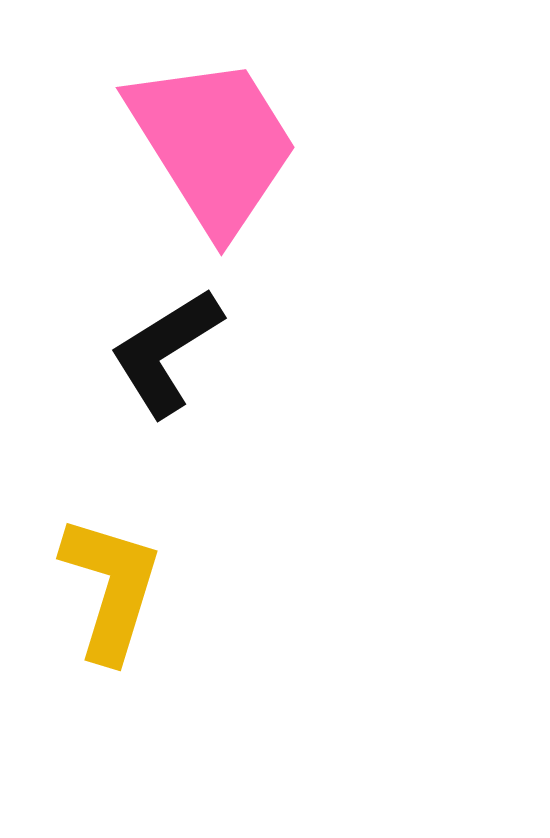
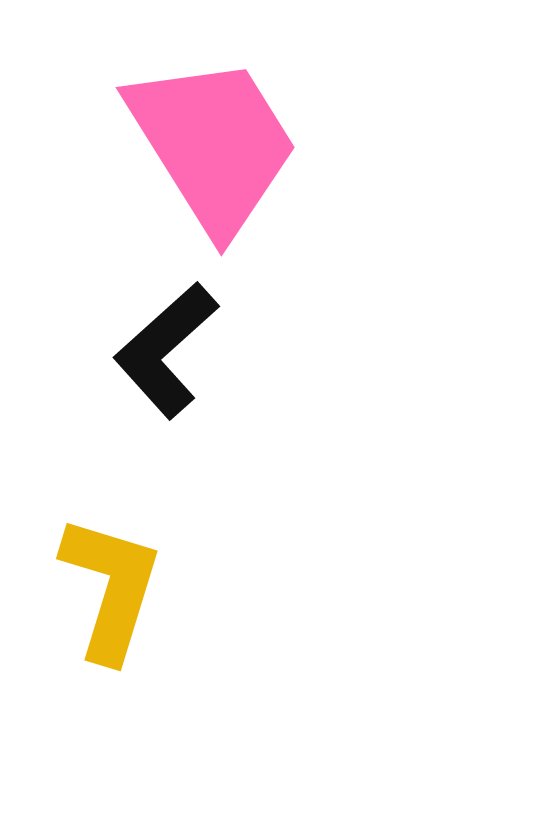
black L-shape: moved 2 px up; rotated 10 degrees counterclockwise
